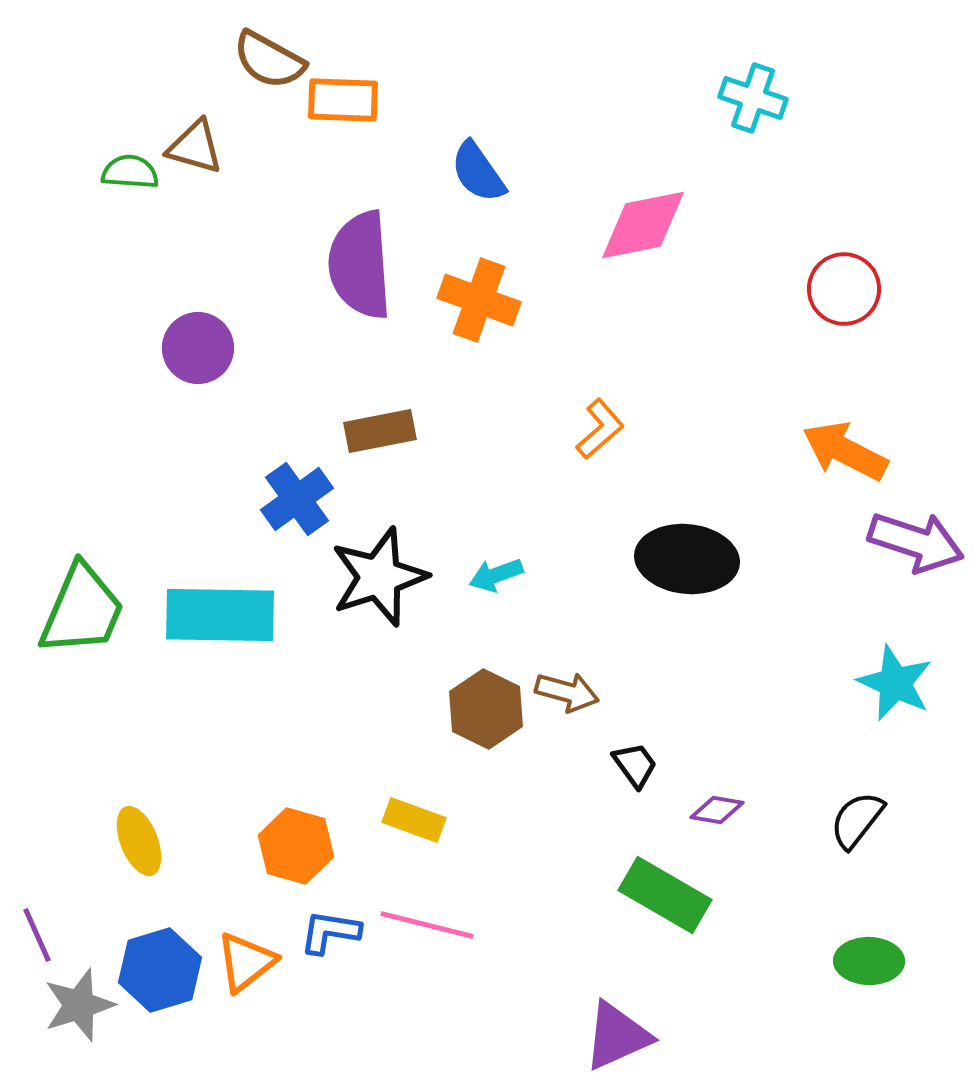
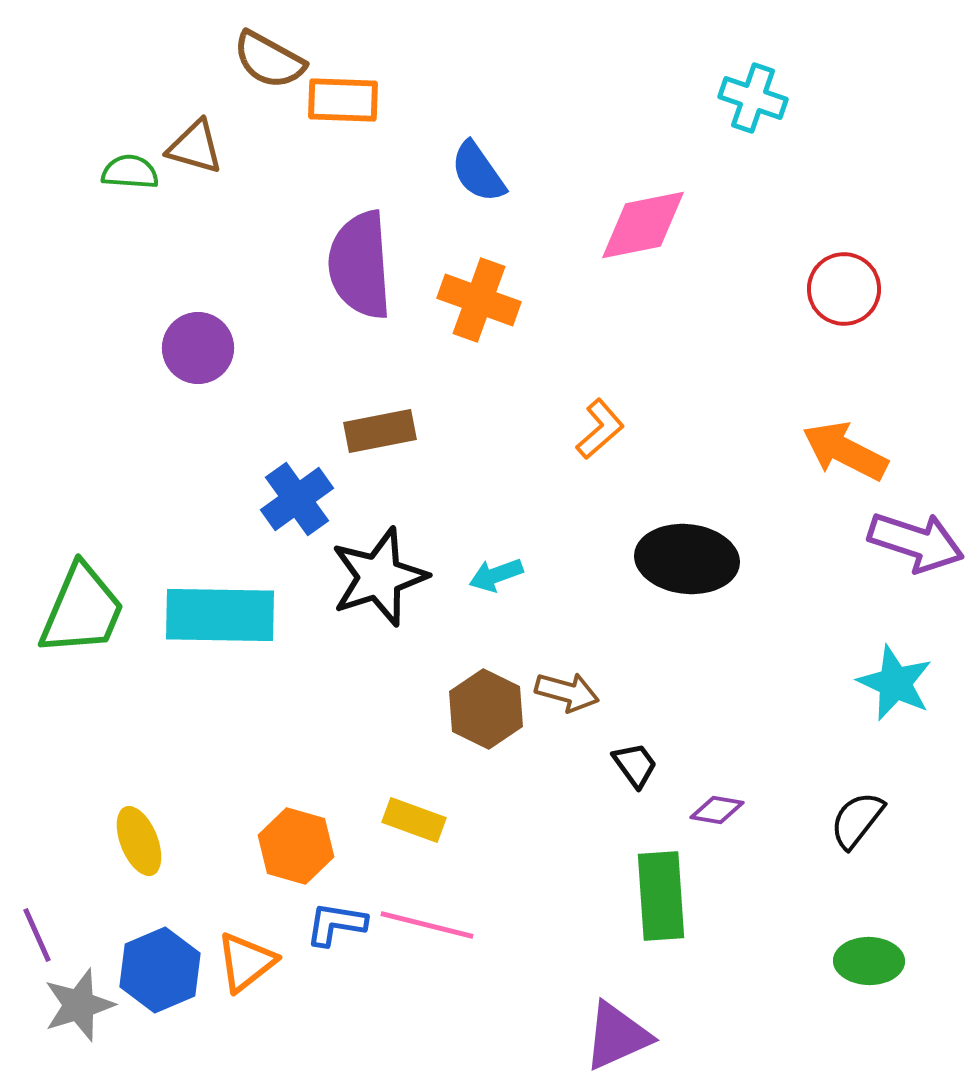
green rectangle: moved 4 px left, 1 px down; rotated 56 degrees clockwise
blue L-shape: moved 6 px right, 8 px up
blue hexagon: rotated 6 degrees counterclockwise
